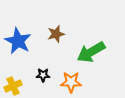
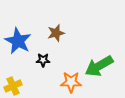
brown star: moved 1 px up
green arrow: moved 8 px right, 14 px down
black star: moved 15 px up
